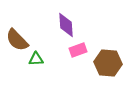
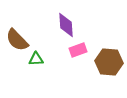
brown hexagon: moved 1 px right, 1 px up
